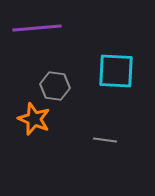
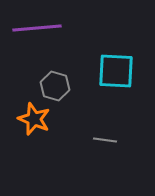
gray hexagon: rotated 8 degrees clockwise
